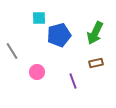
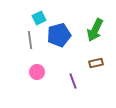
cyan square: rotated 24 degrees counterclockwise
green arrow: moved 3 px up
gray line: moved 18 px right, 11 px up; rotated 24 degrees clockwise
